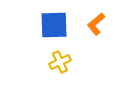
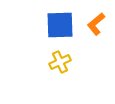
blue square: moved 6 px right
